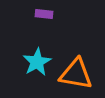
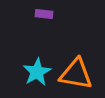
cyan star: moved 10 px down
